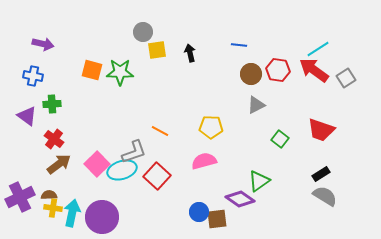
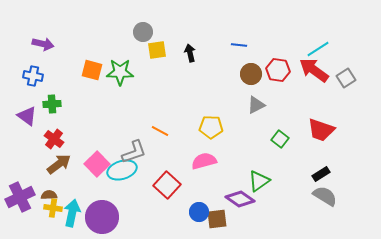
red square: moved 10 px right, 9 px down
